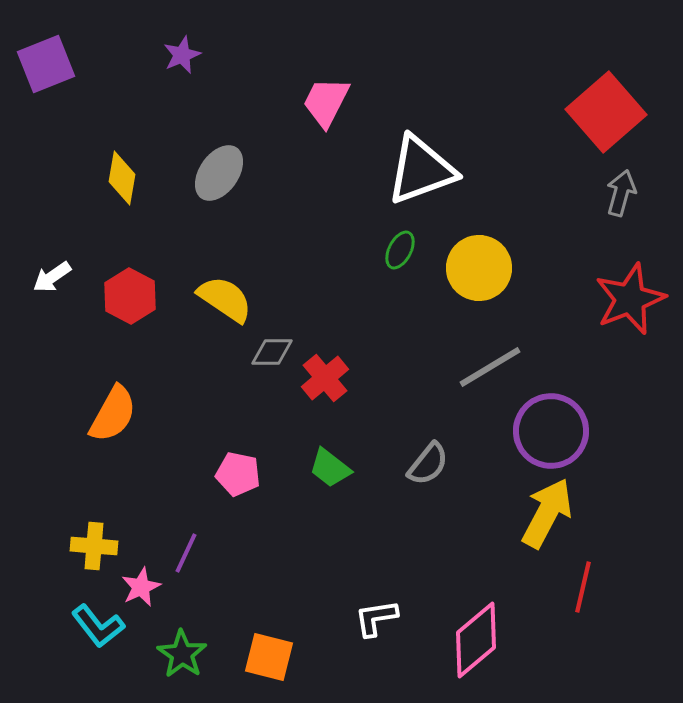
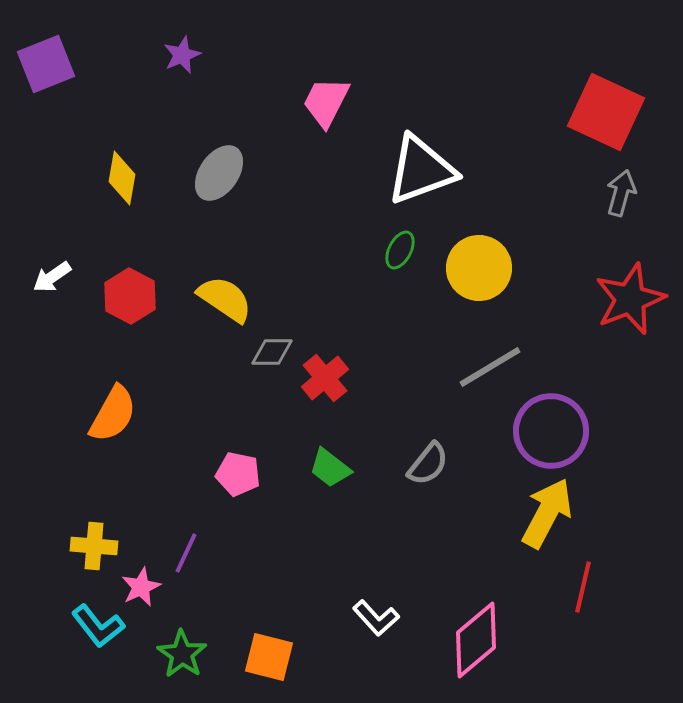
red square: rotated 24 degrees counterclockwise
white L-shape: rotated 123 degrees counterclockwise
